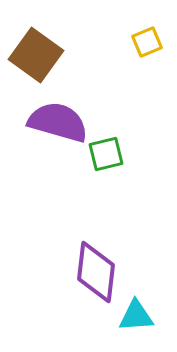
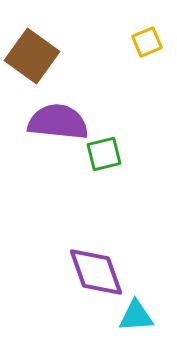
brown square: moved 4 px left, 1 px down
purple semicircle: rotated 10 degrees counterclockwise
green square: moved 2 px left
purple diamond: rotated 26 degrees counterclockwise
